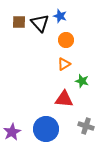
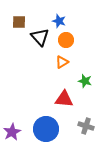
blue star: moved 1 px left, 5 px down
black triangle: moved 14 px down
orange triangle: moved 2 px left, 2 px up
green star: moved 3 px right
